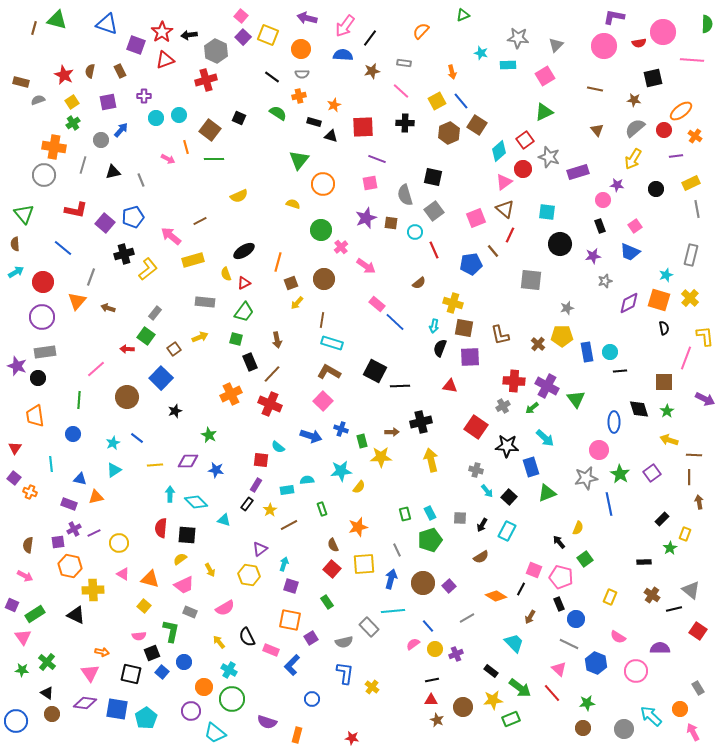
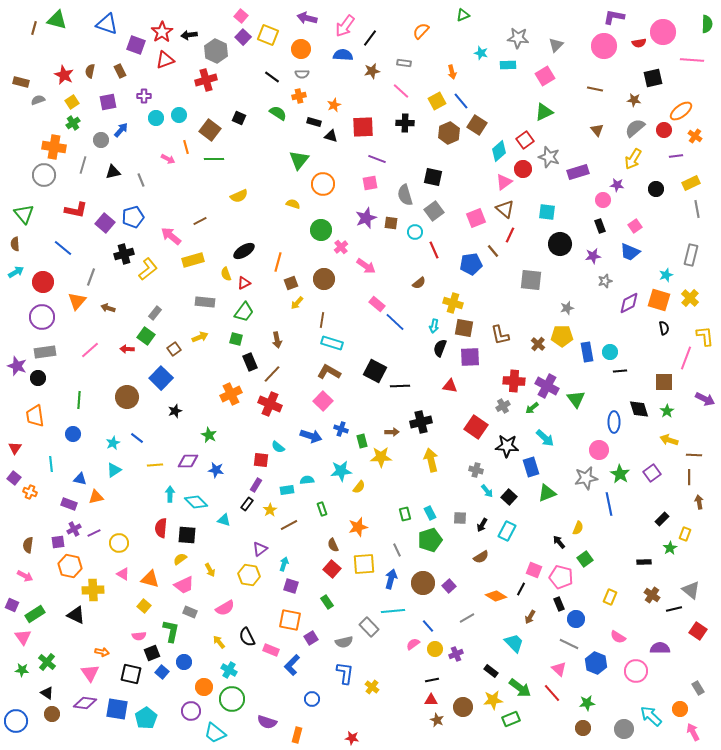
pink line at (96, 369): moved 6 px left, 19 px up
